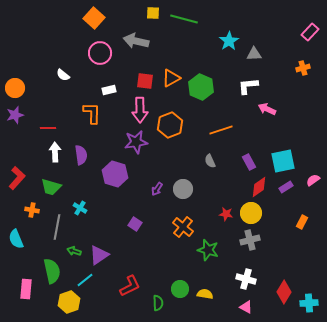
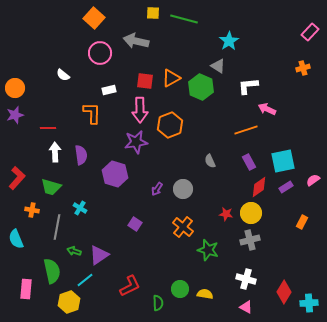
gray triangle at (254, 54): moved 36 px left, 12 px down; rotated 35 degrees clockwise
orange line at (221, 130): moved 25 px right
